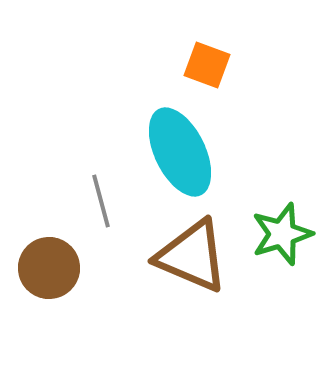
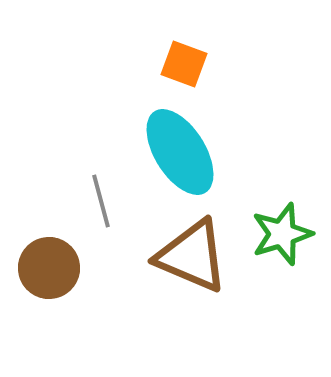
orange square: moved 23 px left, 1 px up
cyan ellipse: rotated 6 degrees counterclockwise
